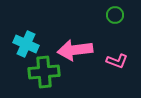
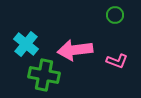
cyan cross: rotated 15 degrees clockwise
green cross: moved 3 px down; rotated 16 degrees clockwise
